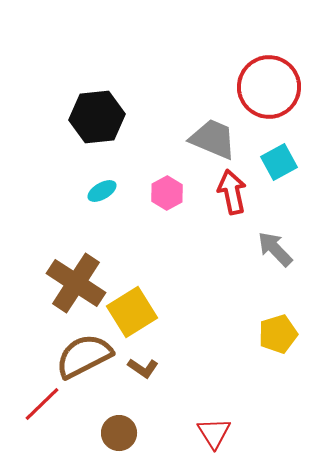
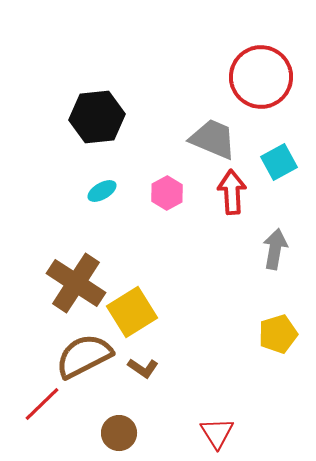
red circle: moved 8 px left, 10 px up
red arrow: rotated 9 degrees clockwise
gray arrow: rotated 54 degrees clockwise
red triangle: moved 3 px right
